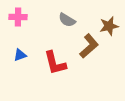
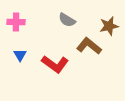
pink cross: moved 2 px left, 5 px down
brown L-shape: rotated 100 degrees counterclockwise
blue triangle: rotated 40 degrees counterclockwise
red L-shape: moved 1 px down; rotated 40 degrees counterclockwise
